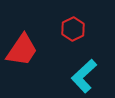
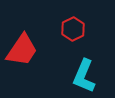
cyan L-shape: rotated 24 degrees counterclockwise
